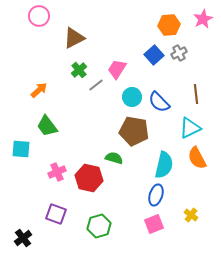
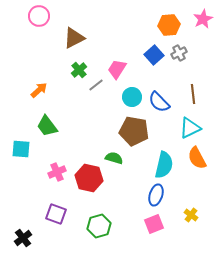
brown line: moved 3 px left
